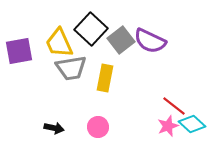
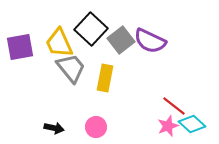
purple square: moved 1 px right, 4 px up
gray trapezoid: rotated 120 degrees counterclockwise
pink circle: moved 2 px left
